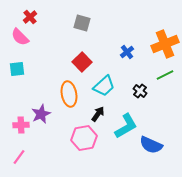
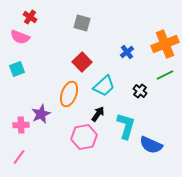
red cross: rotated 16 degrees counterclockwise
pink semicircle: rotated 24 degrees counterclockwise
cyan square: rotated 14 degrees counterclockwise
orange ellipse: rotated 30 degrees clockwise
cyan L-shape: rotated 44 degrees counterclockwise
pink hexagon: moved 1 px up
